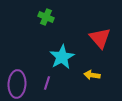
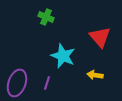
red triangle: moved 1 px up
cyan star: moved 1 px right, 1 px up; rotated 20 degrees counterclockwise
yellow arrow: moved 3 px right
purple ellipse: moved 1 px up; rotated 16 degrees clockwise
